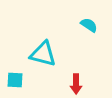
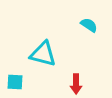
cyan square: moved 2 px down
